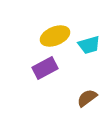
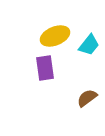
cyan trapezoid: rotated 35 degrees counterclockwise
purple rectangle: rotated 70 degrees counterclockwise
